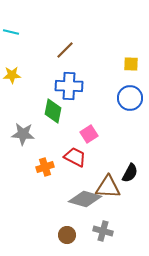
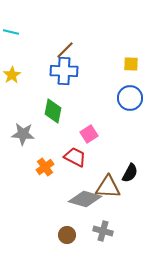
yellow star: rotated 30 degrees counterclockwise
blue cross: moved 5 px left, 15 px up
orange cross: rotated 18 degrees counterclockwise
